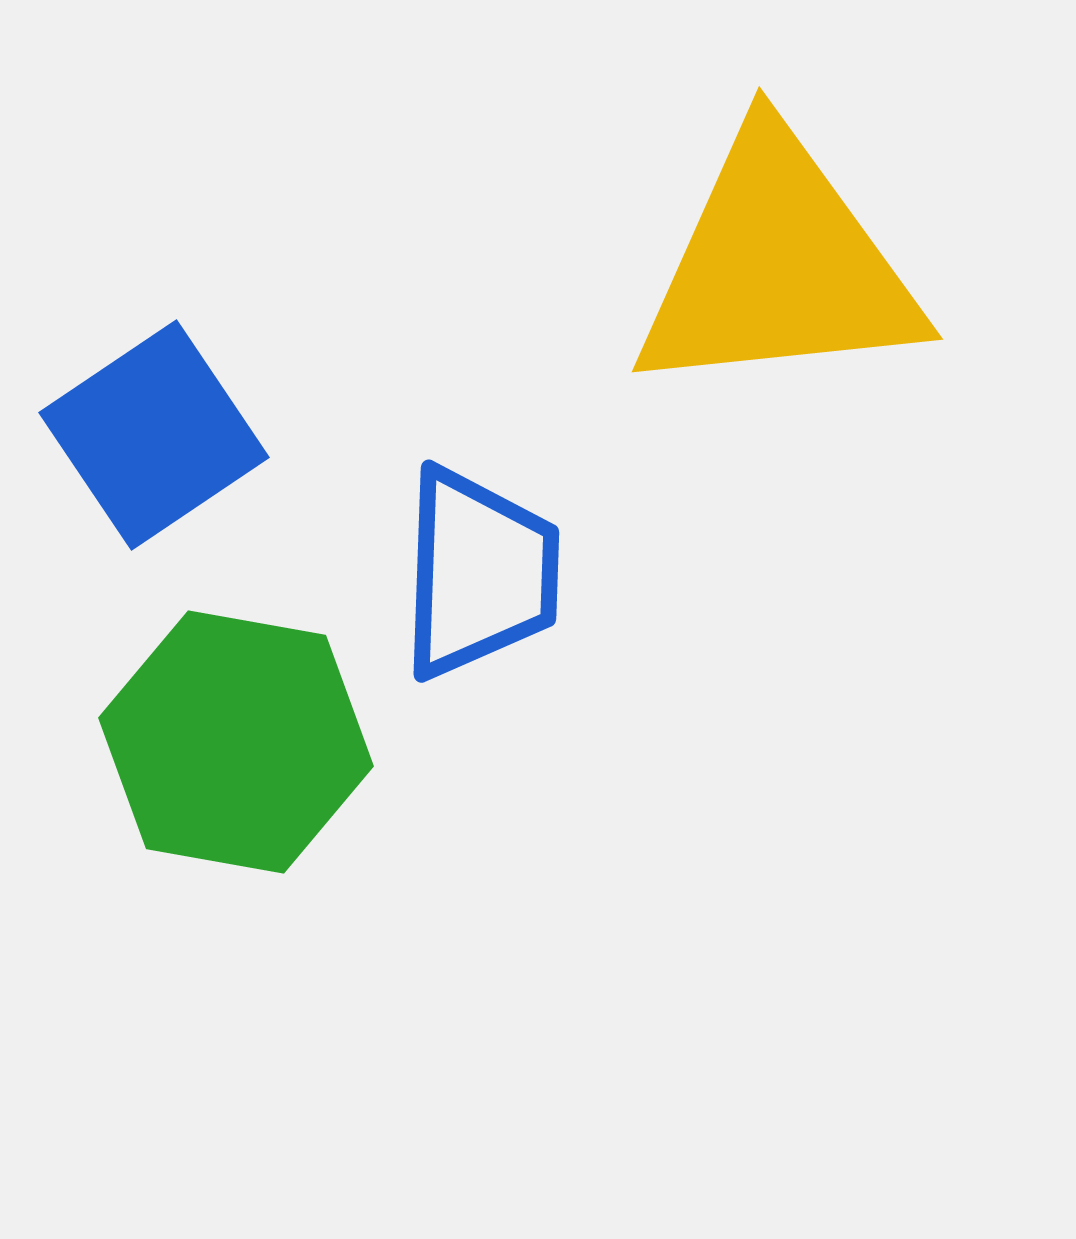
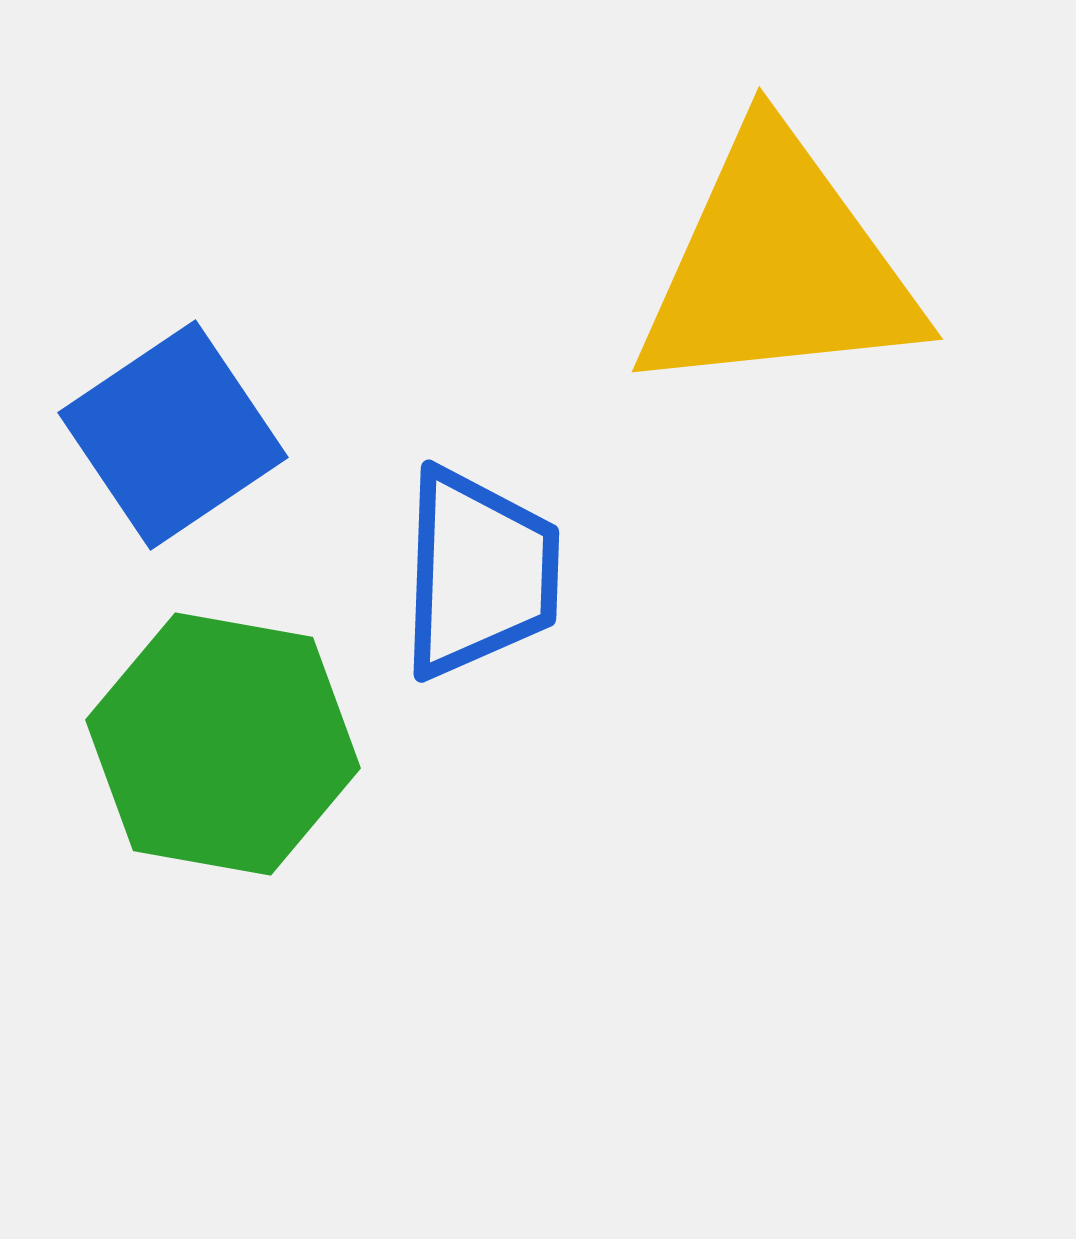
blue square: moved 19 px right
green hexagon: moved 13 px left, 2 px down
